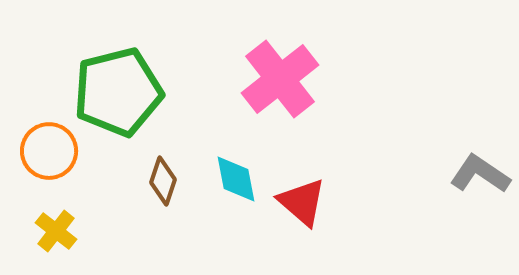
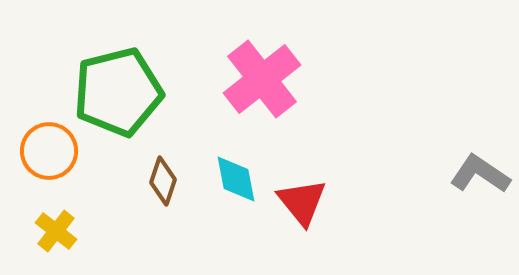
pink cross: moved 18 px left
red triangle: rotated 10 degrees clockwise
